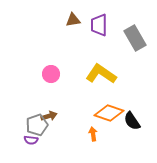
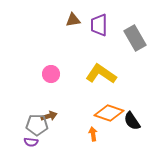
gray pentagon: rotated 20 degrees clockwise
purple semicircle: moved 2 px down
